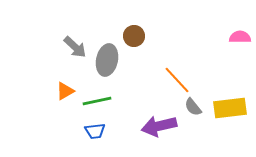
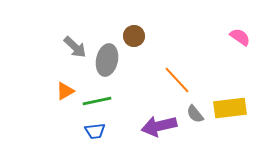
pink semicircle: rotated 35 degrees clockwise
gray semicircle: moved 2 px right, 7 px down
